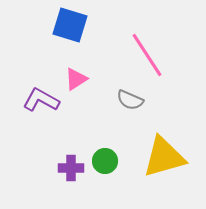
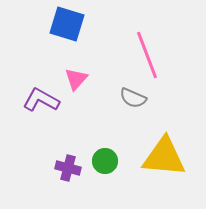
blue square: moved 3 px left, 1 px up
pink line: rotated 12 degrees clockwise
pink triangle: rotated 15 degrees counterclockwise
gray semicircle: moved 3 px right, 2 px up
yellow triangle: rotated 21 degrees clockwise
purple cross: moved 3 px left; rotated 15 degrees clockwise
